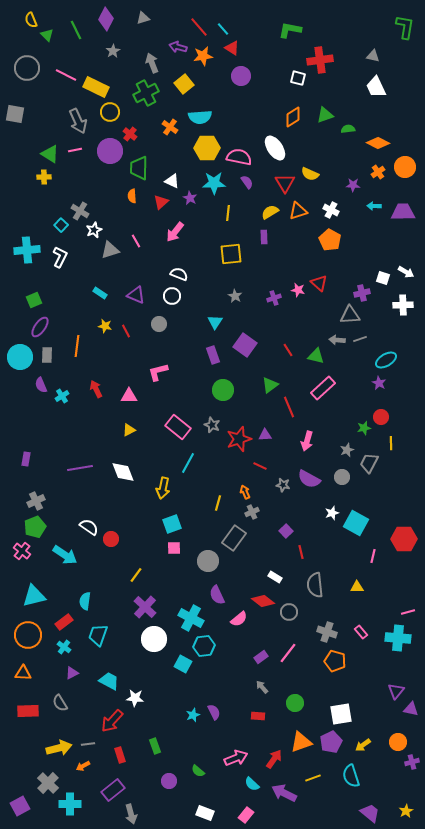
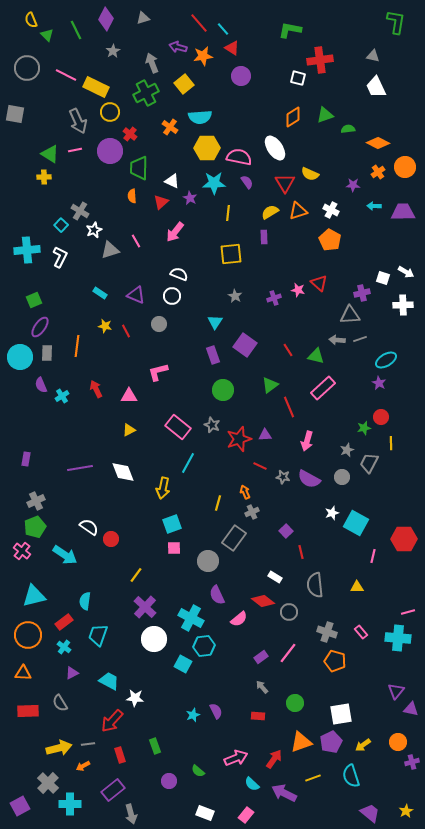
red line at (199, 27): moved 4 px up
green L-shape at (405, 27): moved 9 px left, 5 px up
gray rectangle at (47, 355): moved 2 px up
gray star at (283, 485): moved 8 px up
purple semicircle at (214, 712): moved 2 px right, 1 px up
